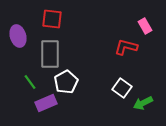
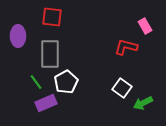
red square: moved 2 px up
purple ellipse: rotated 15 degrees clockwise
green line: moved 6 px right
